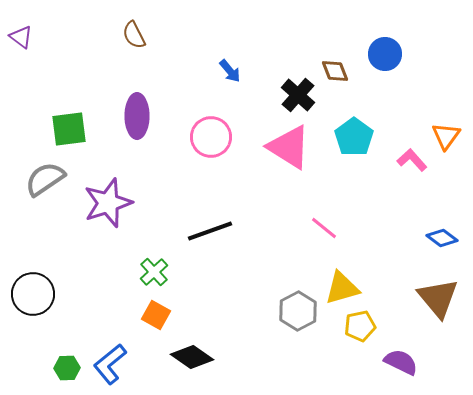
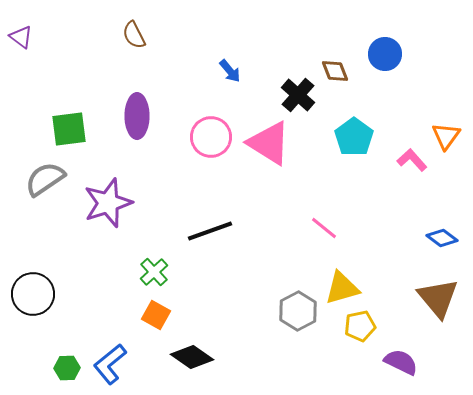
pink triangle: moved 20 px left, 4 px up
